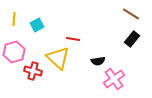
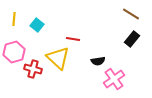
cyan square: rotated 24 degrees counterclockwise
red cross: moved 2 px up
